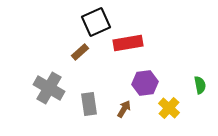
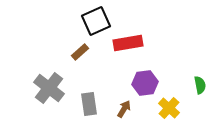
black square: moved 1 px up
gray cross: rotated 8 degrees clockwise
